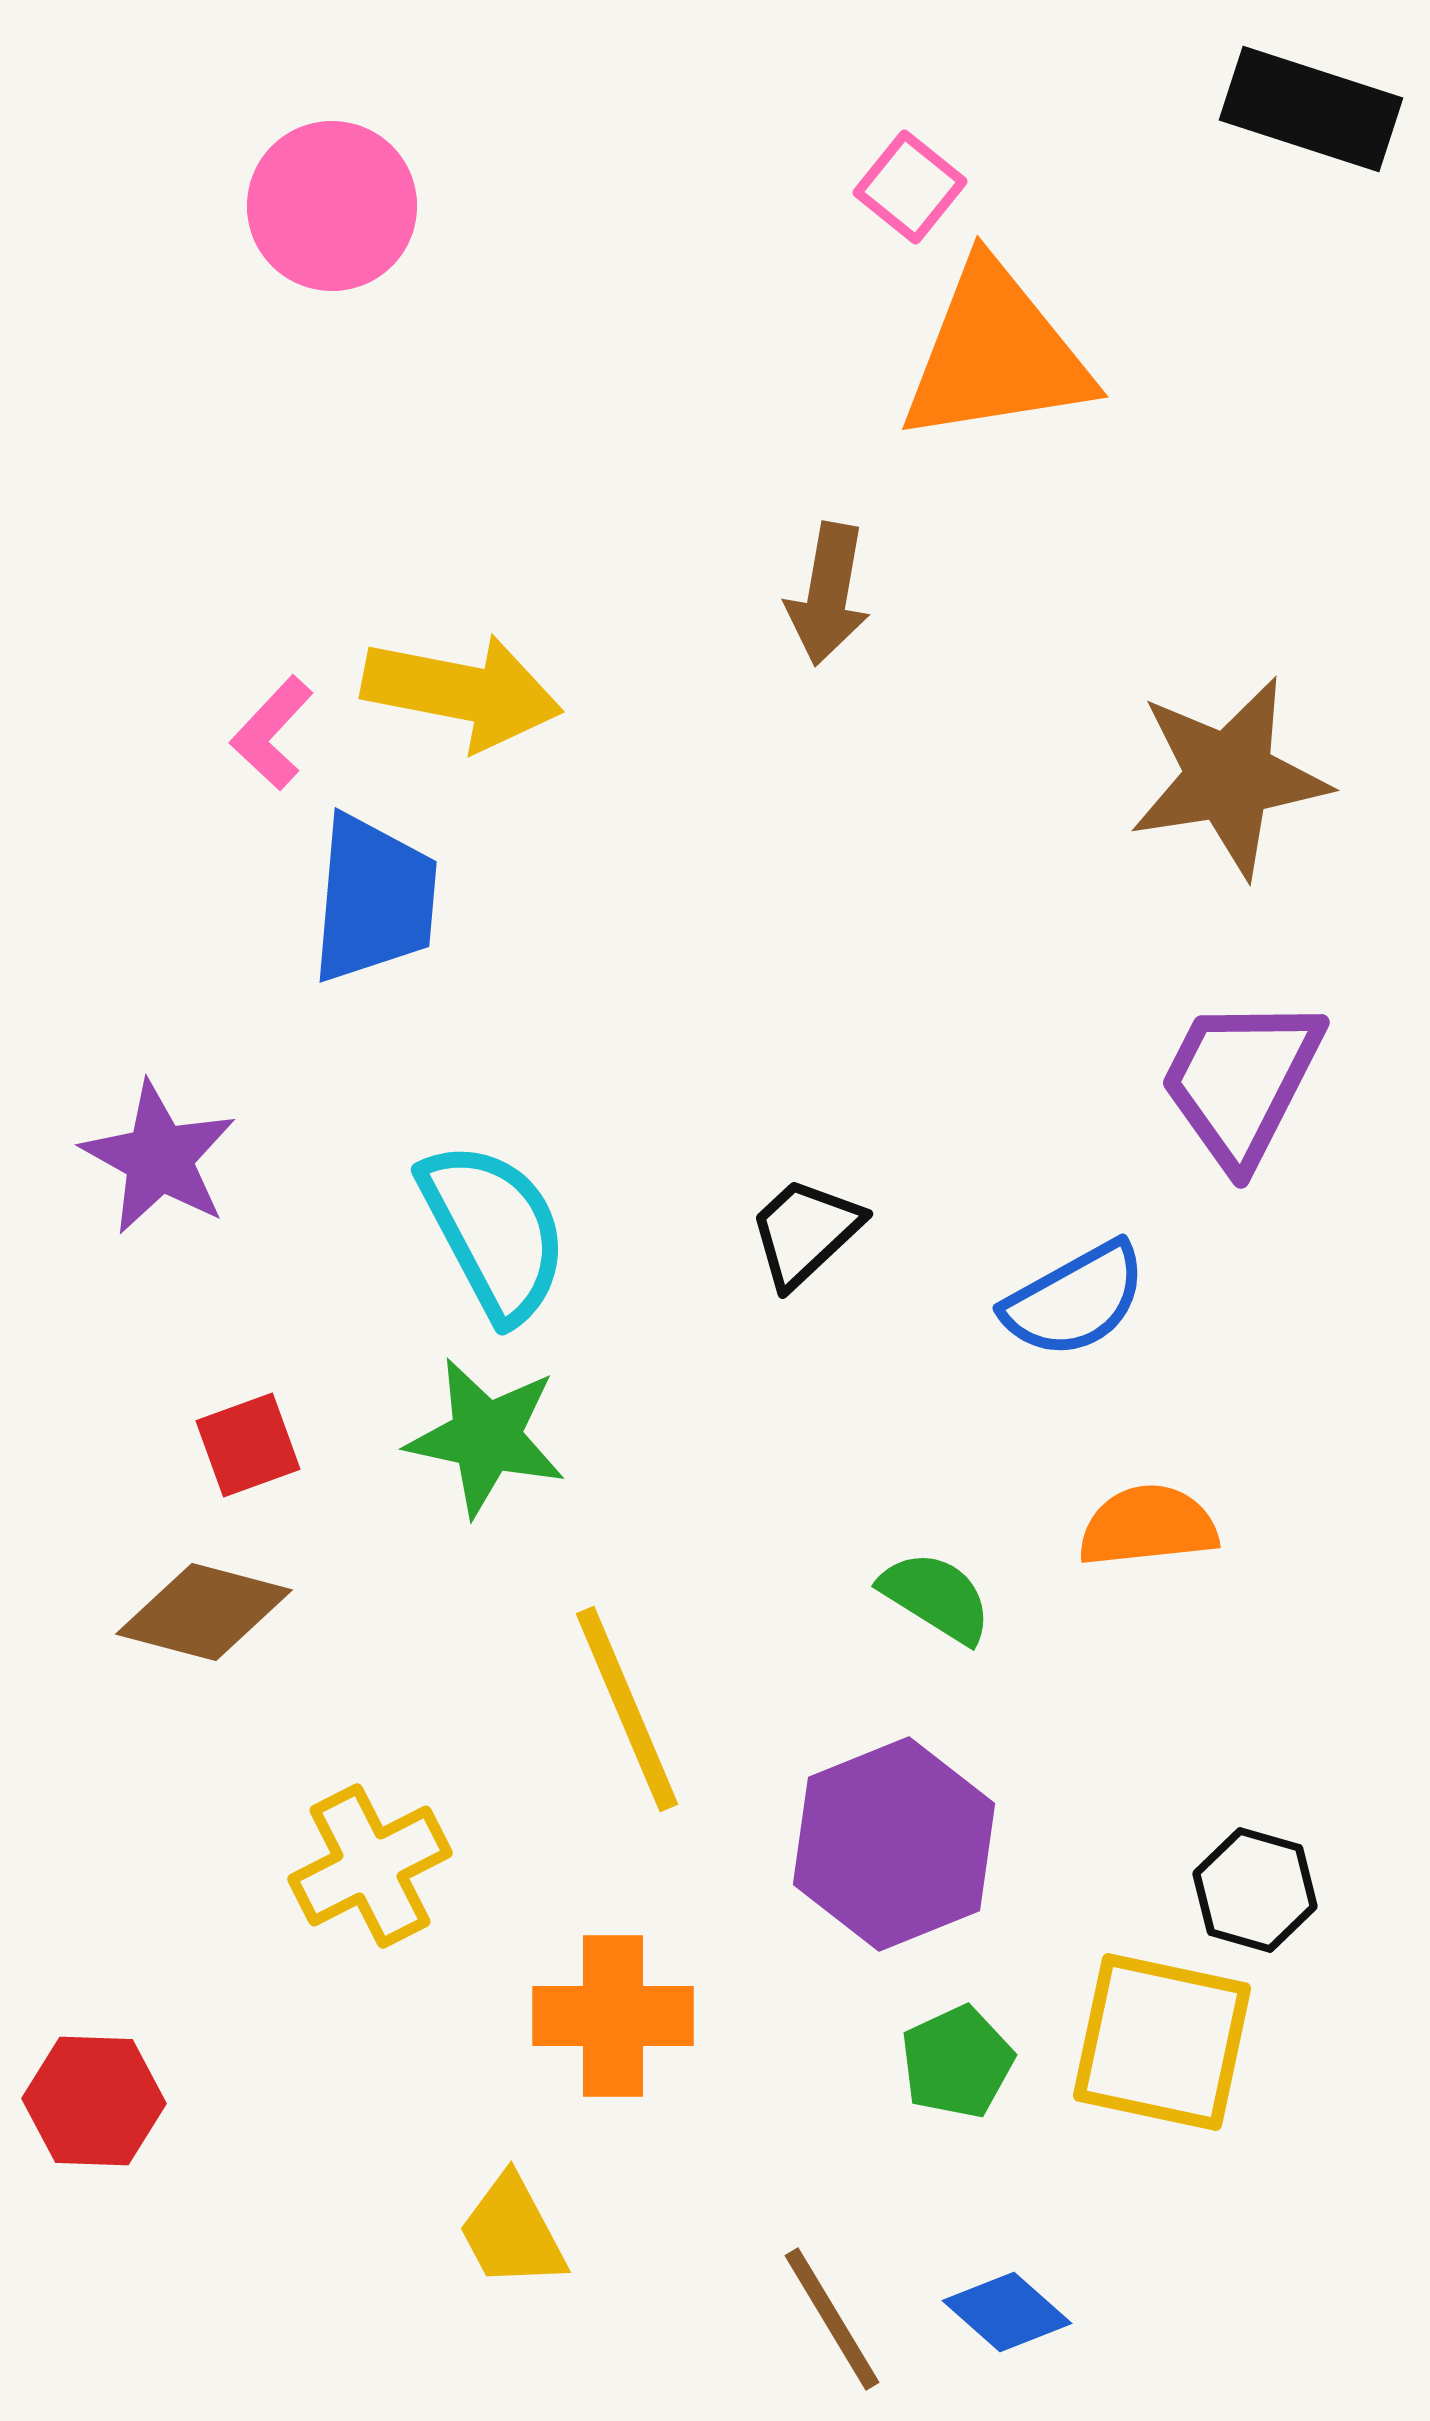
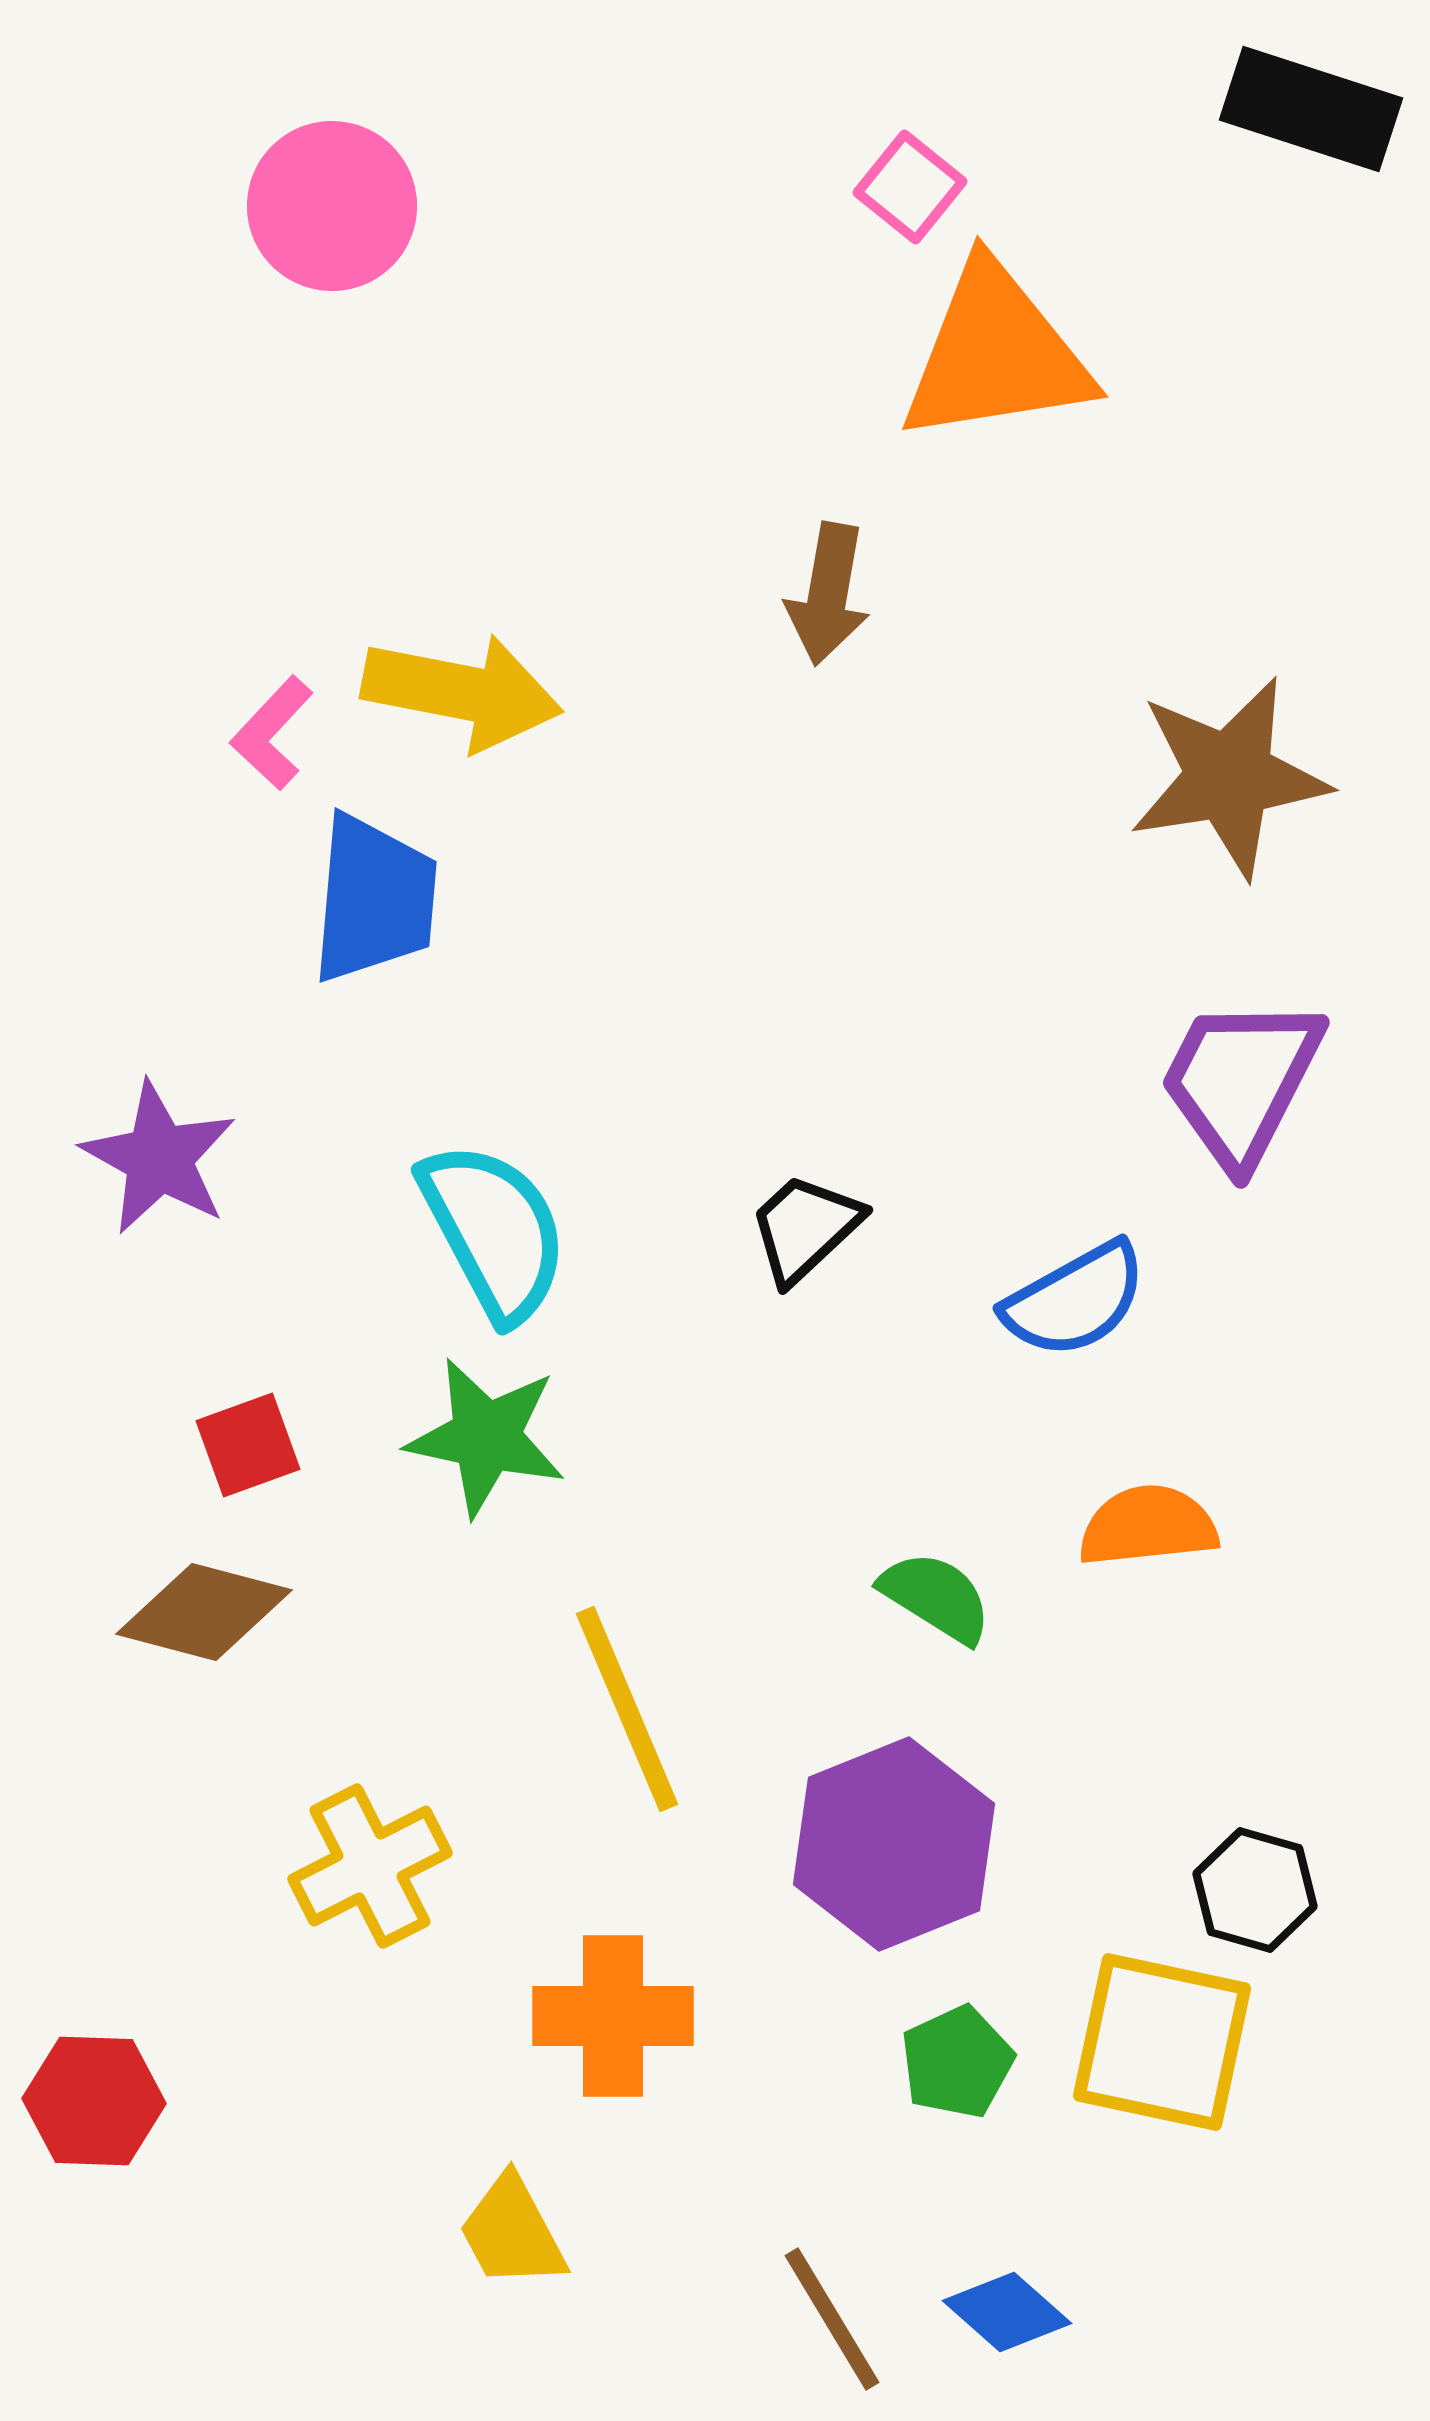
black trapezoid: moved 4 px up
